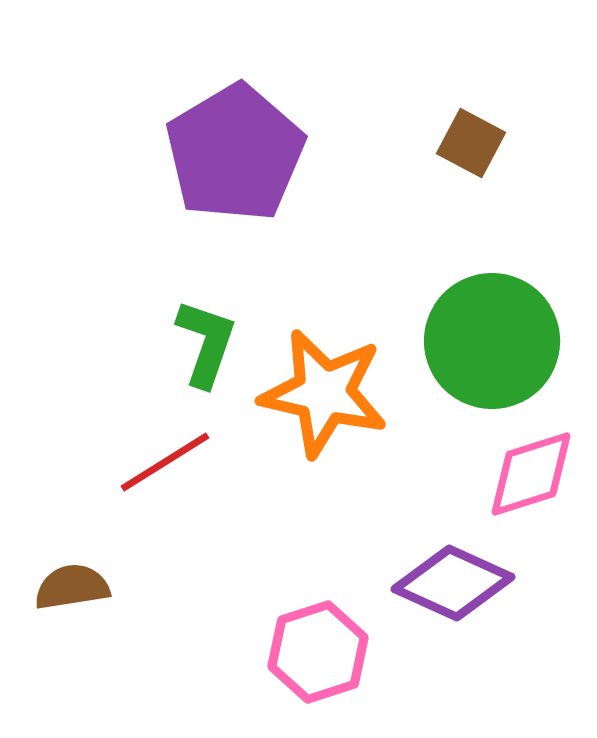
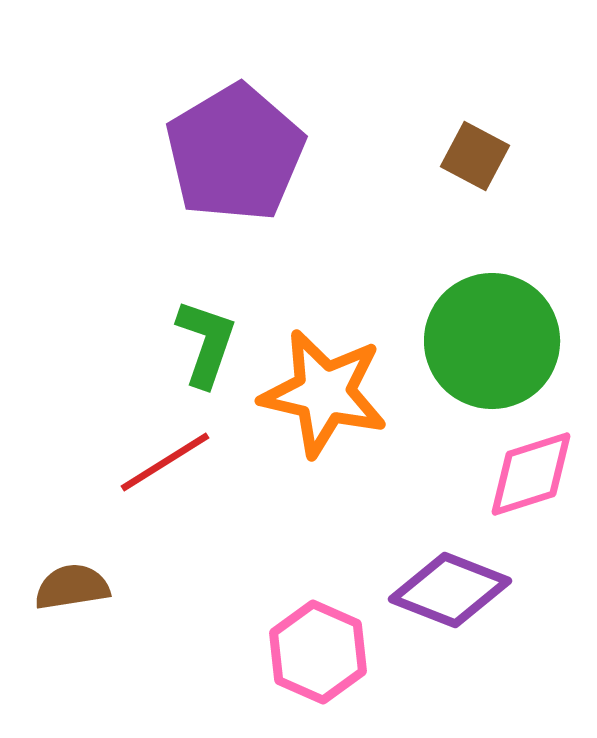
brown square: moved 4 px right, 13 px down
purple diamond: moved 3 px left, 7 px down; rotated 3 degrees counterclockwise
pink hexagon: rotated 18 degrees counterclockwise
